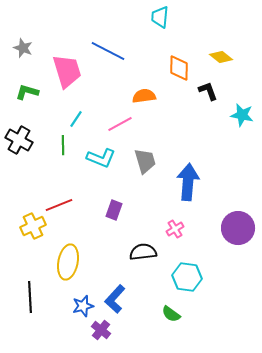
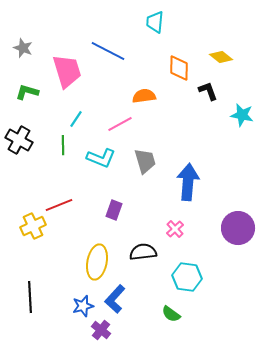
cyan trapezoid: moved 5 px left, 5 px down
pink cross: rotated 12 degrees counterclockwise
yellow ellipse: moved 29 px right
